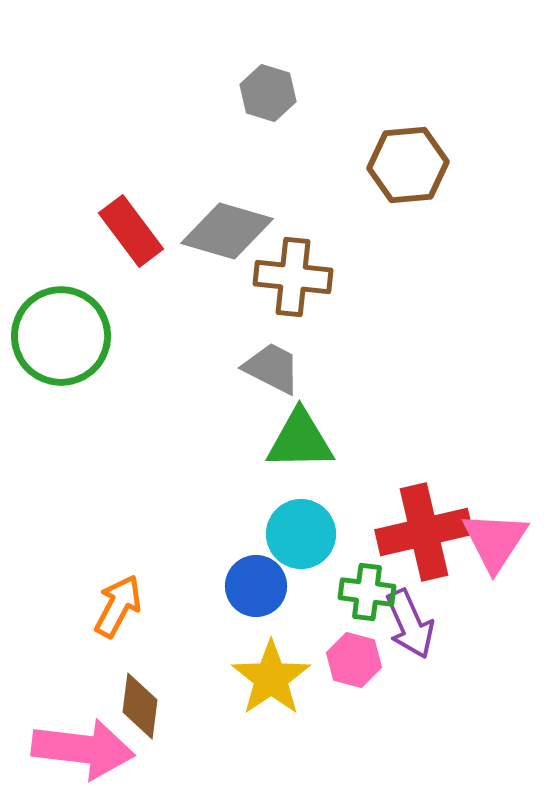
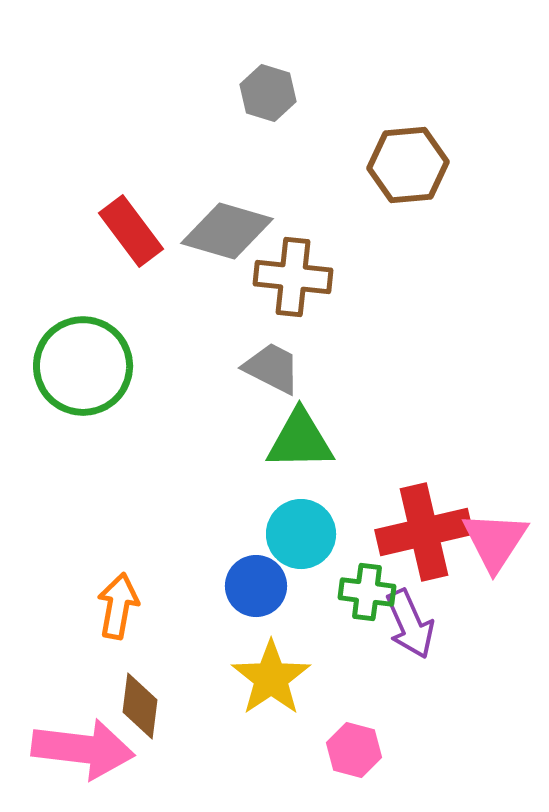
green circle: moved 22 px right, 30 px down
orange arrow: rotated 18 degrees counterclockwise
pink hexagon: moved 90 px down
